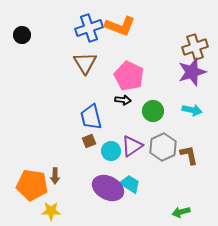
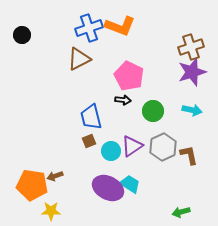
brown cross: moved 4 px left
brown triangle: moved 6 px left, 4 px up; rotated 35 degrees clockwise
brown arrow: rotated 70 degrees clockwise
